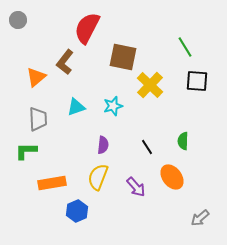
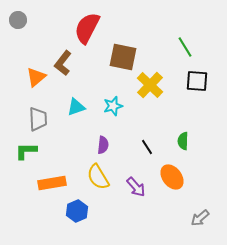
brown L-shape: moved 2 px left, 1 px down
yellow semicircle: rotated 52 degrees counterclockwise
